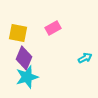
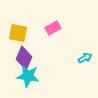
cyan star: moved 1 px right, 1 px up; rotated 25 degrees clockwise
